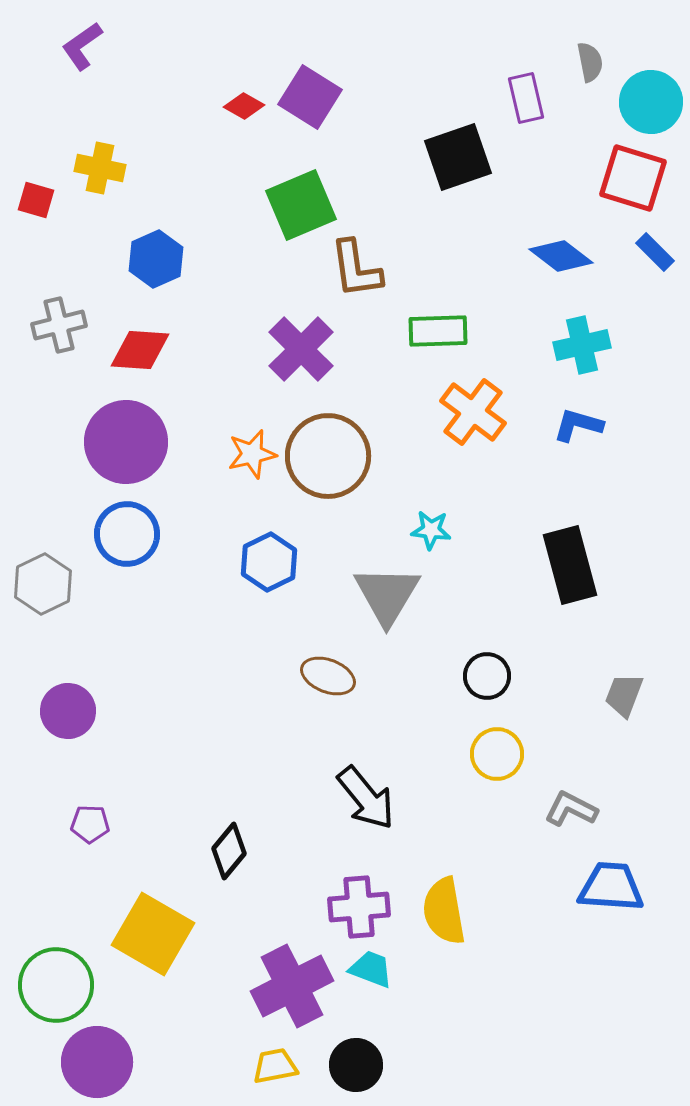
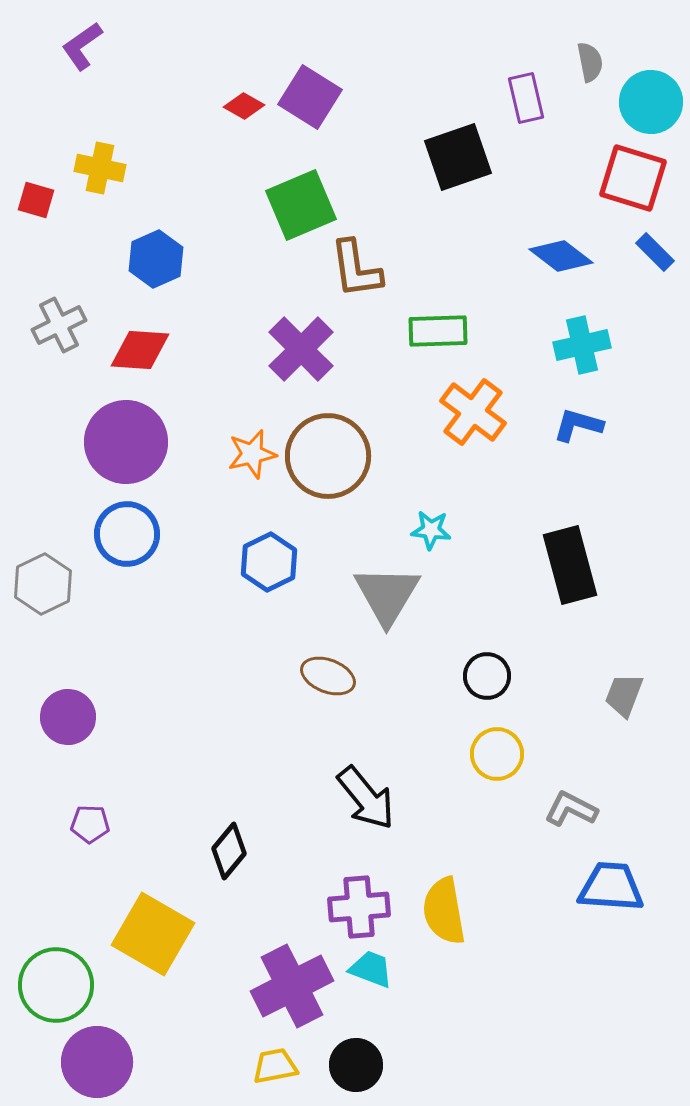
gray cross at (59, 325): rotated 12 degrees counterclockwise
purple circle at (68, 711): moved 6 px down
